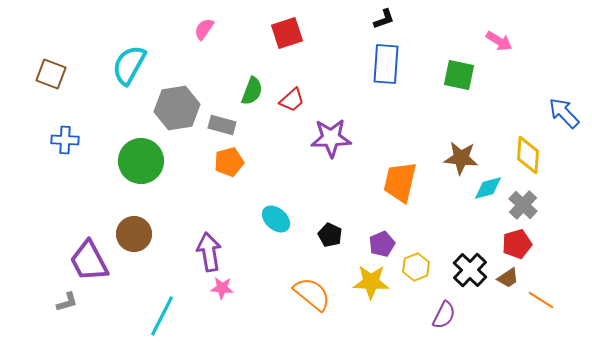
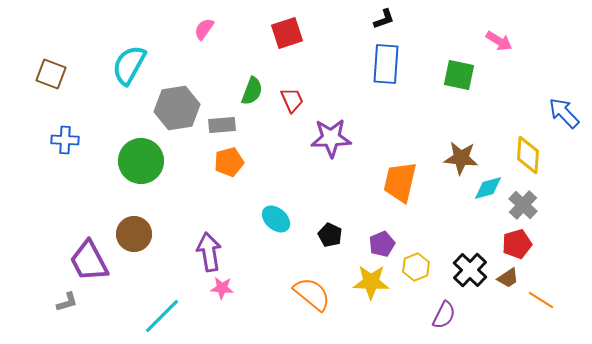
red trapezoid: rotated 72 degrees counterclockwise
gray rectangle: rotated 20 degrees counterclockwise
cyan line: rotated 18 degrees clockwise
